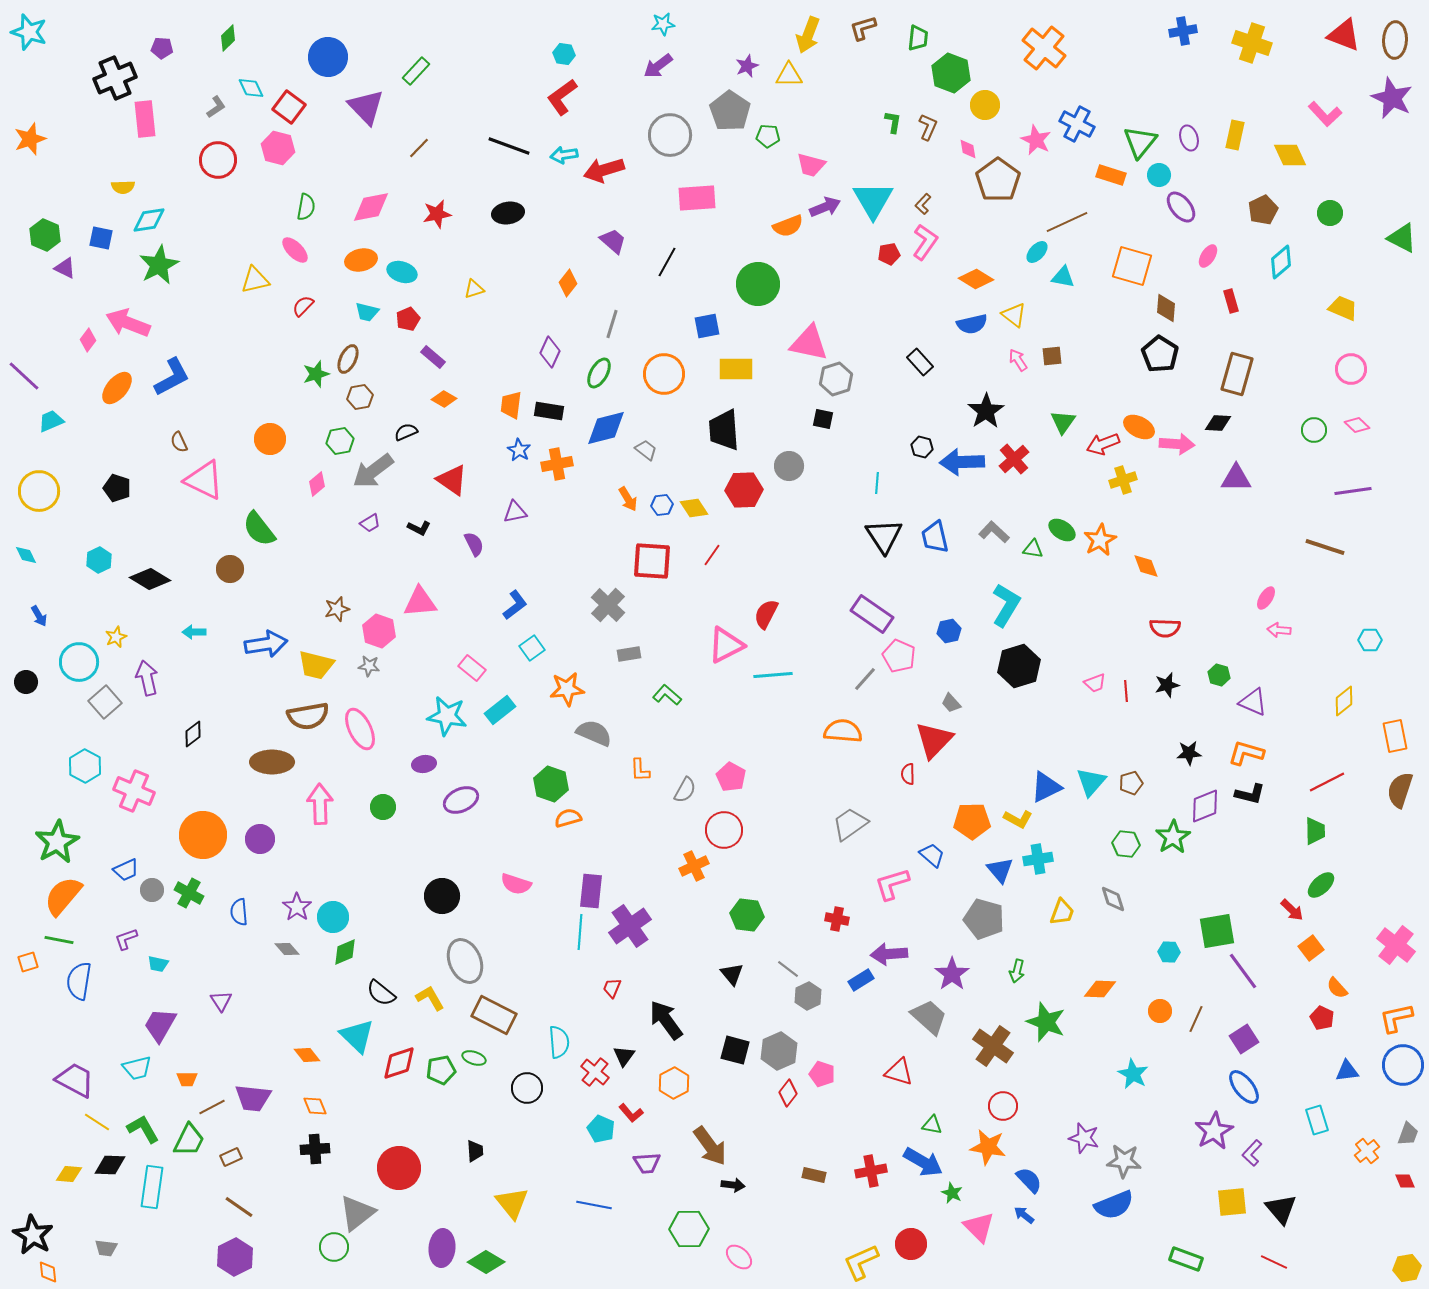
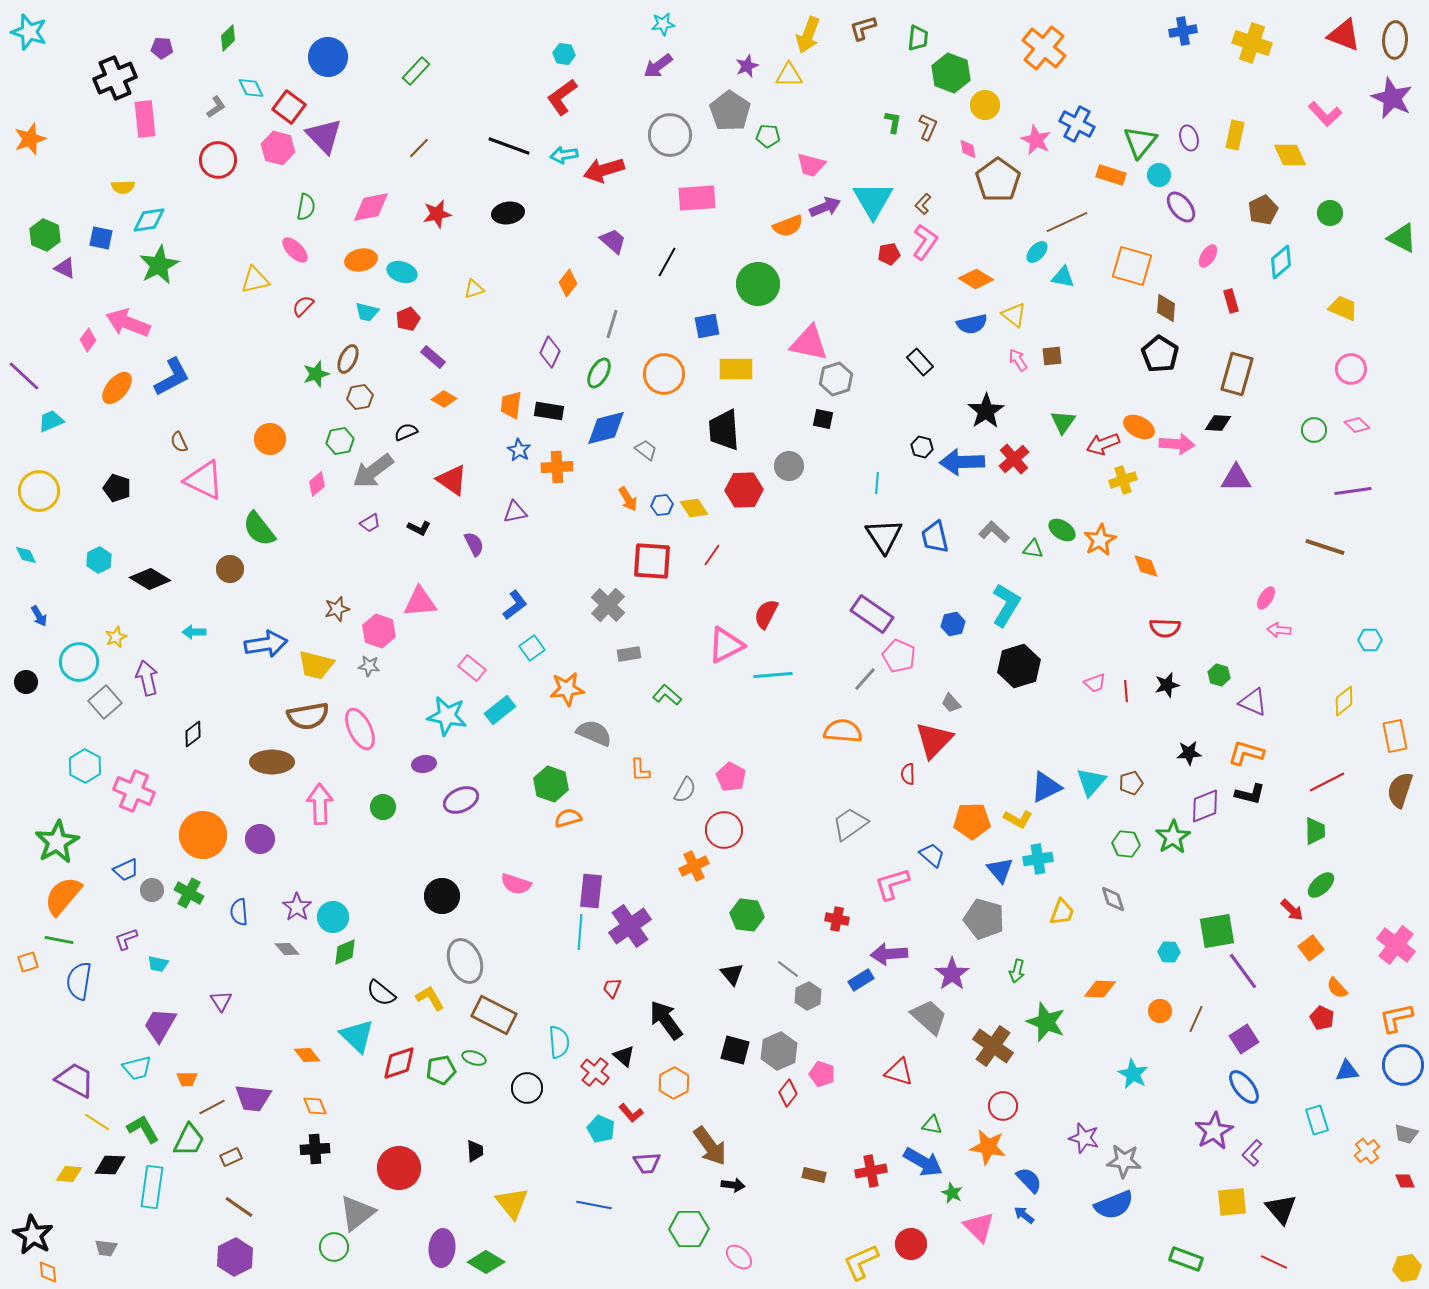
purple triangle at (366, 107): moved 42 px left, 29 px down
orange cross at (557, 464): moved 3 px down; rotated 8 degrees clockwise
blue hexagon at (949, 631): moved 4 px right, 7 px up
black triangle at (624, 1056): rotated 25 degrees counterclockwise
gray trapezoid at (1408, 1134): moved 2 px left; rotated 85 degrees clockwise
